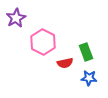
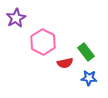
green rectangle: rotated 18 degrees counterclockwise
